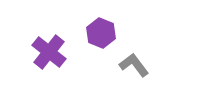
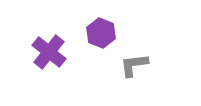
gray L-shape: rotated 60 degrees counterclockwise
